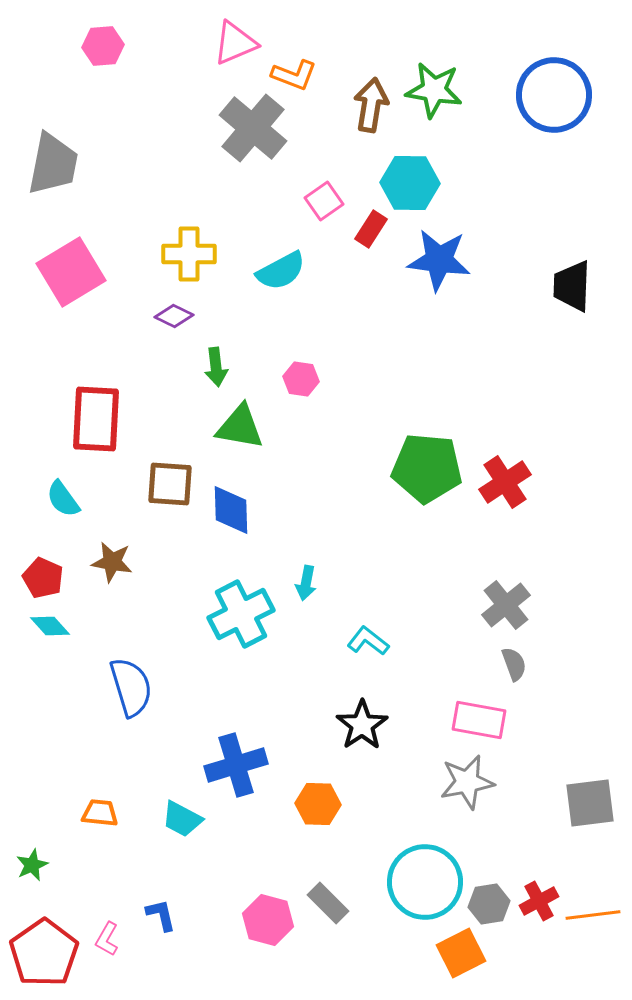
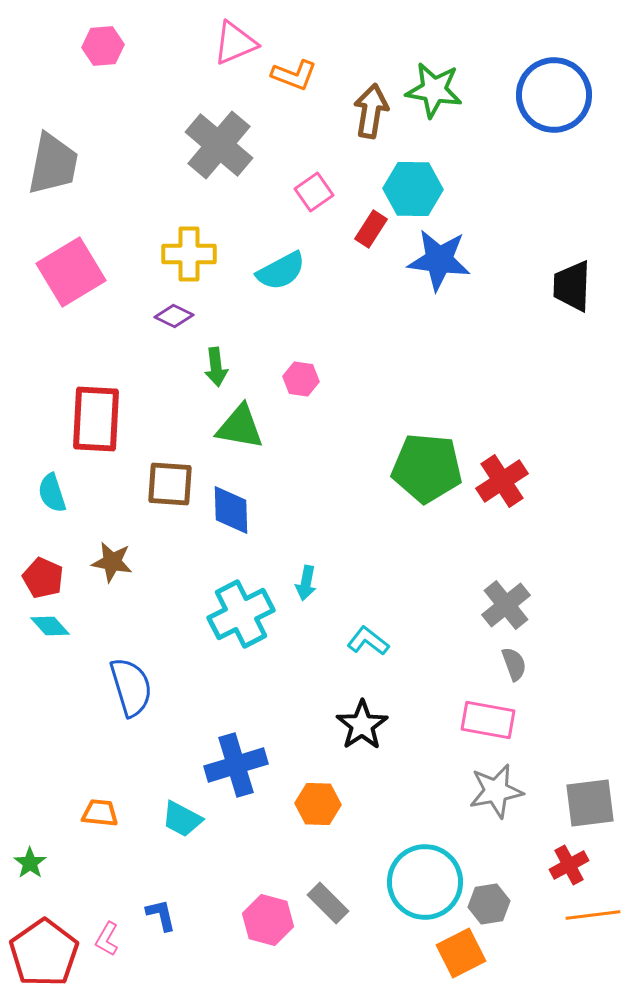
brown arrow at (371, 105): moved 6 px down
gray cross at (253, 128): moved 34 px left, 17 px down
cyan hexagon at (410, 183): moved 3 px right, 6 px down
pink square at (324, 201): moved 10 px left, 9 px up
red cross at (505, 482): moved 3 px left, 1 px up
cyan semicircle at (63, 499): moved 11 px left, 6 px up; rotated 18 degrees clockwise
pink rectangle at (479, 720): moved 9 px right
gray star at (467, 782): moved 29 px right, 9 px down
green star at (32, 865): moved 2 px left, 2 px up; rotated 12 degrees counterclockwise
red cross at (539, 901): moved 30 px right, 36 px up
